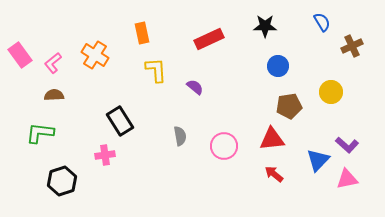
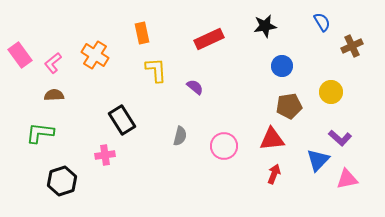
black star: rotated 10 degrees counterclockwise
blue circle: moved 4 px right
black rectangle: moved 2 px right, 1 px up
gray semicircle: rotated 24 degrees clockwise
purple L-shape: moved 7 px left, 7 px up
red arrow: rotated 72 degrees clockwise
